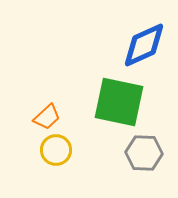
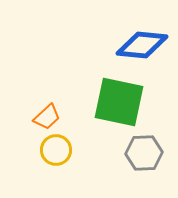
blue diamond: moved 2 px left; rotated 30 degrees clockwise
gray hexagon: rotated 6 degrees counterclockwise
